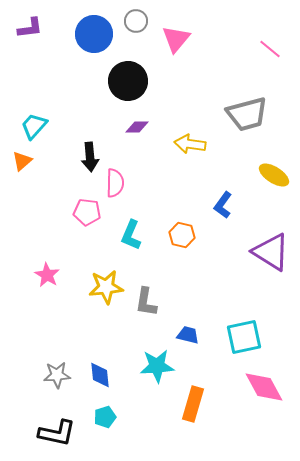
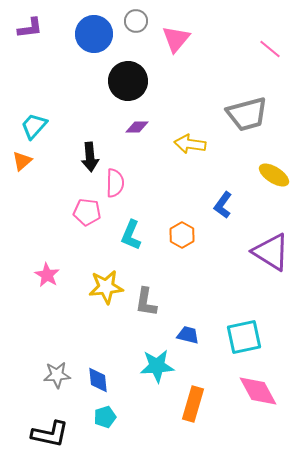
orange hexagon: rotated 15 degrees clockwise
blue diamond: moved 2 px left, 5 px down
pink diamond: moved 6 px left, 4 px down
black L-shape: moved 7 px left, 1 px down
